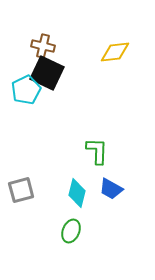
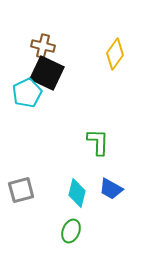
yellow diamond: moved 2 px down; rotated 48 degrees counterclockwise
cyan pentagon: moved 1 px right, 3 px down
green L-shape: moved 1 px right, 9 px up
